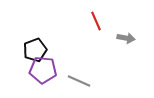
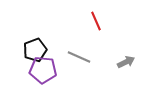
gray arrow: moved 24 px down; rotated 36 degrees counterclockwise
gray line: moved 24 px up
